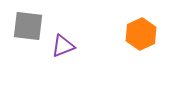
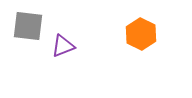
orange hexagon: rotated 8 degrees counterclockwise
